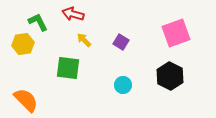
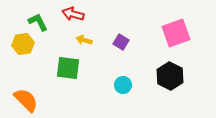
yellow arrow: rotated 28 degrees counterclockwise
